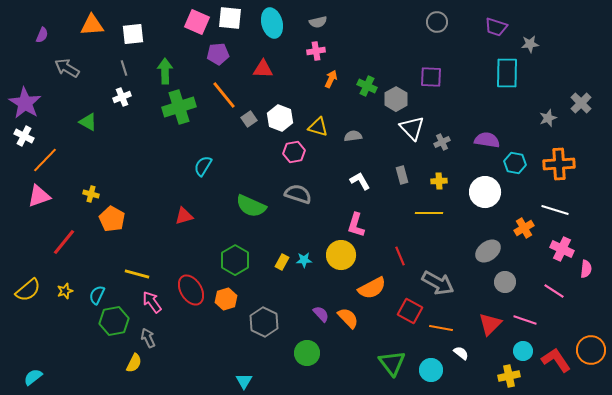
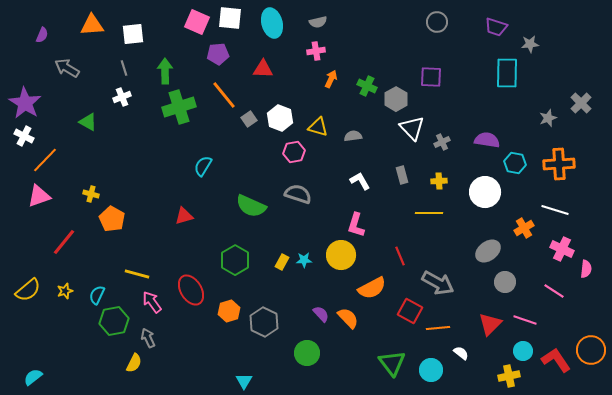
orange hexagon at (226, 299): moved 3 px right, 12 px down
orange line at (441, 328): moved 3 px left; rotated 15 degrees counterclockwise
